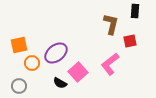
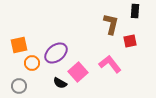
pink L-shape: rotated 90 degrees clockwise
